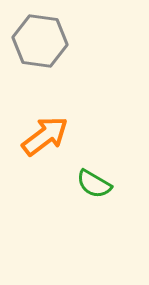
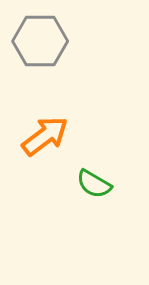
gray hexagon: rotated 8 degrees counterclockwise
